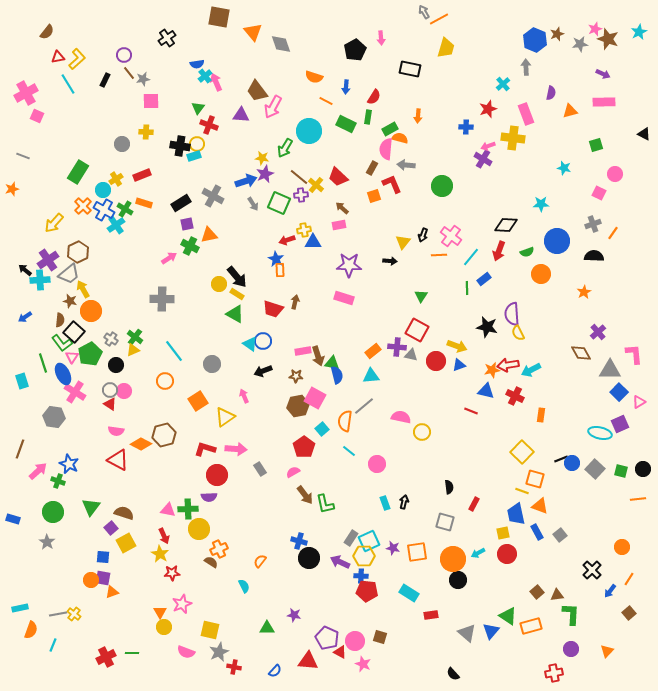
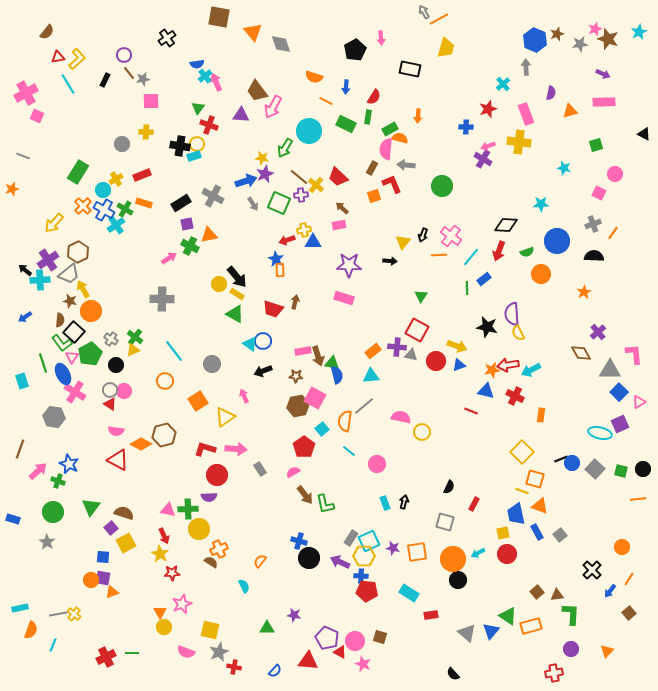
yellow cross at (513, 138): moved 6 px right, 4 px down
black semicircle at (449, 487): rotated 32 degrees clockwise
